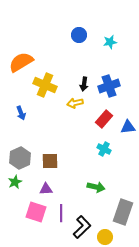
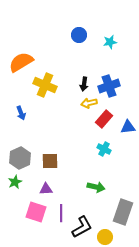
yellow arrow: moved 14 px right
black L-shape: rotated 15 degrees clockwise
